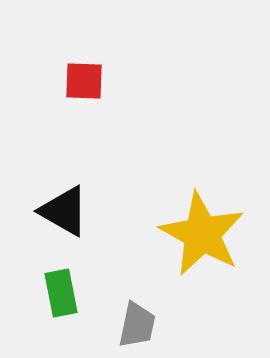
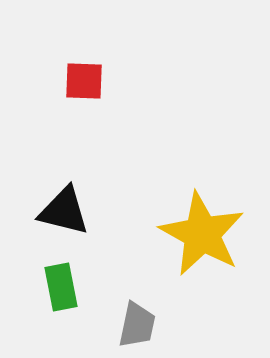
black triangle: rotated 16 degrees counterclockwise
green rectangle: moved 6 px up
